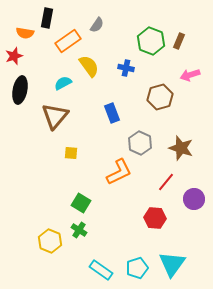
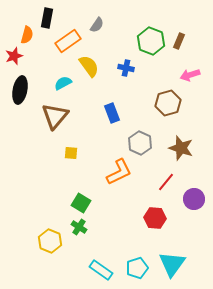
orange semicircle: moved 2 px right, 2 px down; rotated 84 degrees counterclockwise
brown hexagon: moved 8 px right, 6 px down
green cross: moved 3 px up
